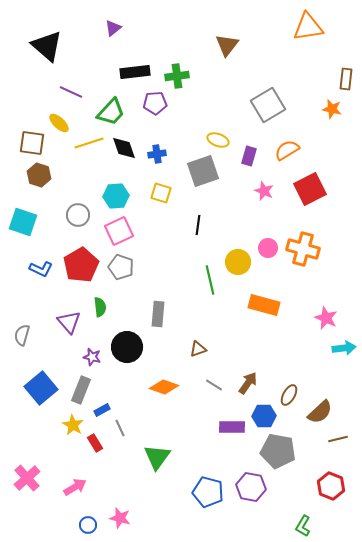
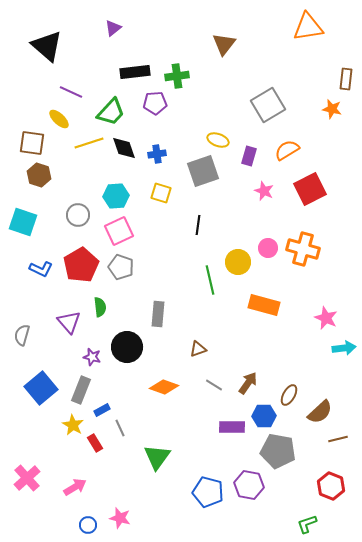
brown triangle at (227, 45): moved 3 px left, 1 px up
yellow ellipse at (59, 123): moved 4 px up
purple hexagon at (251, 487): moved 2 px left, 2 px up
green L-shape at (303, 526): moved 4 px right, 2 px up; rotated 40 degrees clockwise
